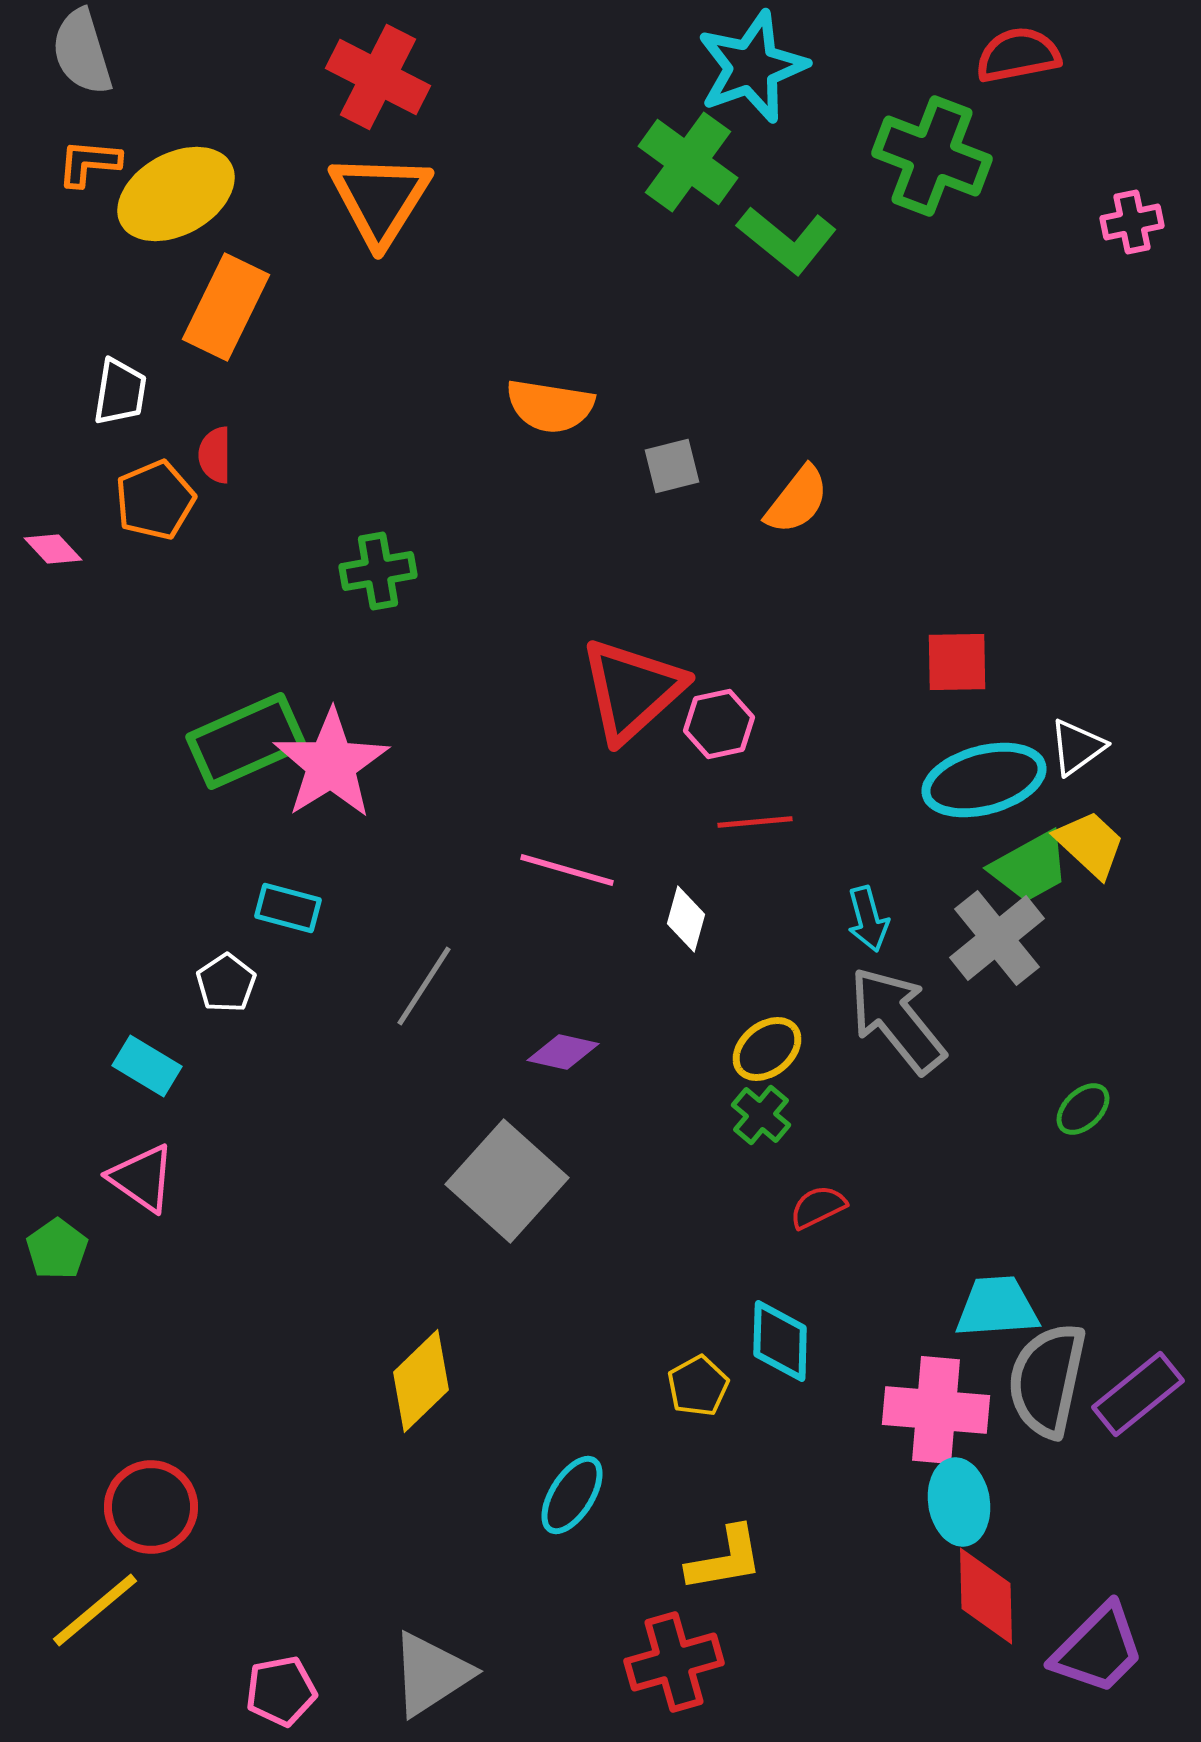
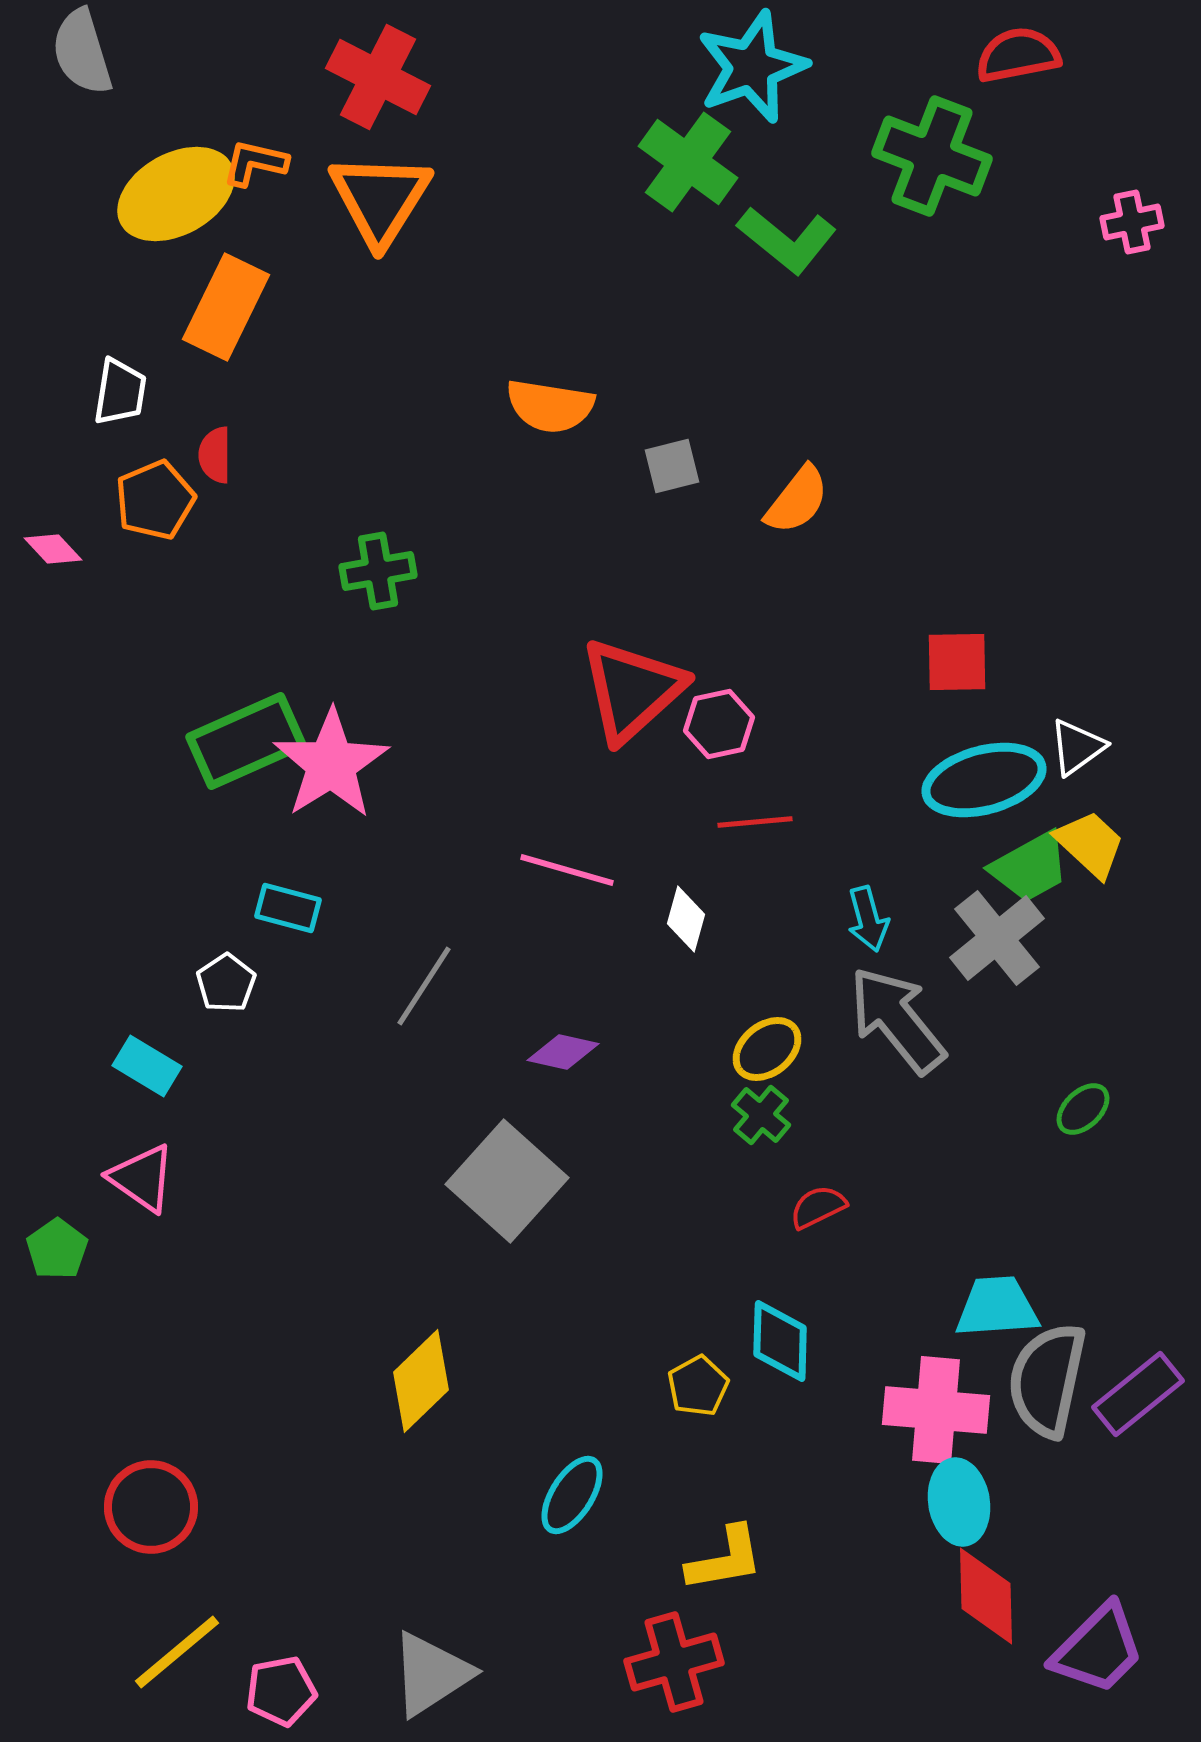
orange L-shape at (89, 163): moved 166 px right; rotated 8 degrees clockwise
yellow line at (95, 1610): moved 82 px right, 42 px down
